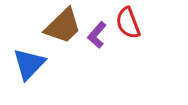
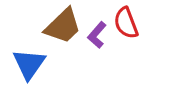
red semicircle: moved 2 px left
blue triangle: rotated 9 degrees counterclockwise
